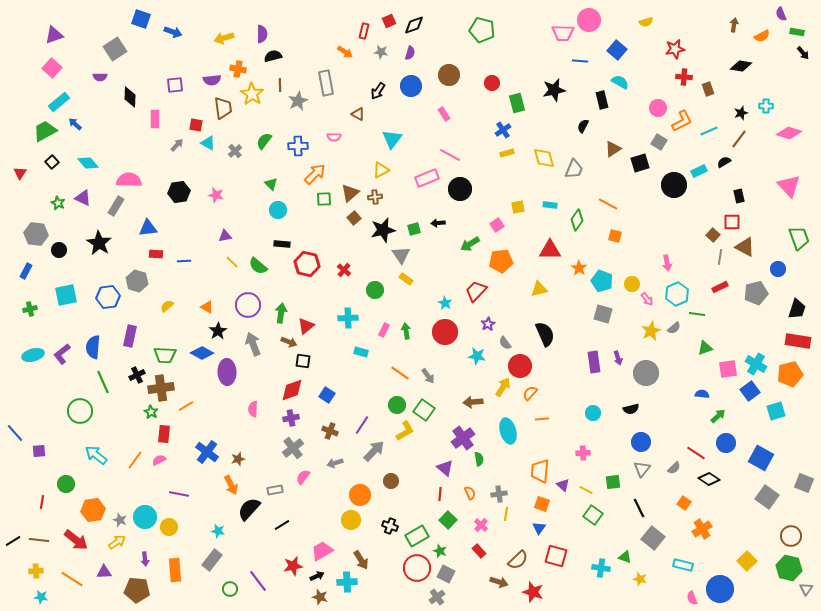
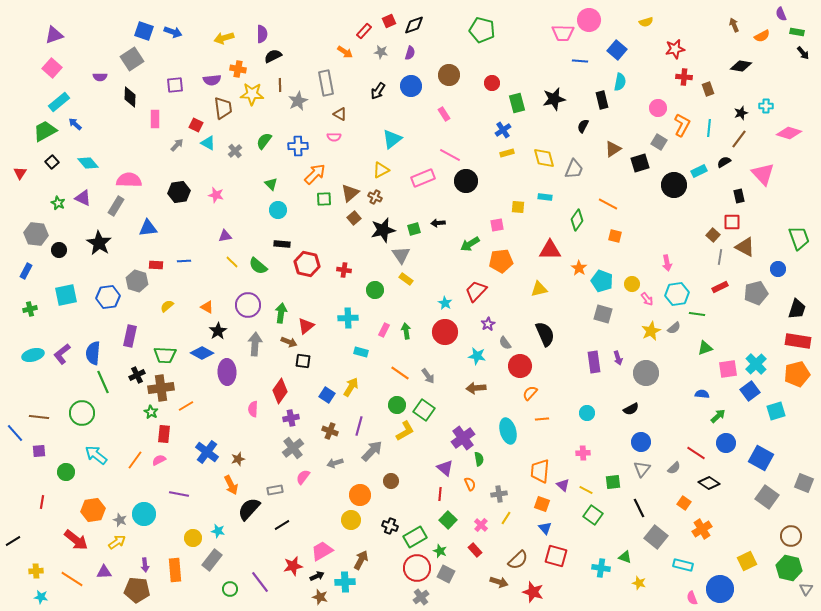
blue square at (141, 19): moved 3 px right, 12 px down
brown arrow at (734, 25): rotated 32 degrees counterclockwise
red rectangle at (364, 31): rotated 28 degrees clockwise
gray square at (115, 49): moved 17 px right, 10 px down
black semicircle at (273, 56): rotated 12 degrees counterclockwise
cyan semicircle at (620, 82): rotated 72 degrees clockwise
black star at (554, 90): moved 9 px down
yellow star at (252, 94): rotated 30 degrees counterclockwise
brown triangle at (358, 114): moved 18 px left
orange L-shape at (682, 121): moved 4 px down; rotated 35 degrees counterclockwise
red square at (196, 125): rotated 16 degrees clockwise
cyan line at (709, 131): moved 3 px up; rotated 60 degrees counterclockwise
cyan triangle at (392, 139): rotated 15 degrees clockwise
pink rectangle at (427, 178): moved 4 px left
pink triangle at (789, 186): moved 26 px left, 12 px up
black circle at (460, 189): moved 6 px right, 8 px up
brown cross at (375, 197): rotated 32 degrees clockwise
cyan rectangle at (550, 205): moved 5 px left, 8 px up
yellow square at (518, 207): rotated 16 degrees clockwise
pink square at (497, 225): rotated 24 degrees clockwise
red rectangle at (156, 254): moved 11 px down
red cross at (344, 270): rotated 32 degrees counterclockwise
cyan hexagon at (677, 294): rotated 15 degrees clockwise
gray arrow at (253, 344): moved 2 px right; rotated 25 degrees clockwise
blue semicircle at (93, 347): moved 6 px down
cyan cross at (756, 364): rotated 15 degrees clockwise
orange pentagon at (790, 374): moved 7 px right
yellow arrow at (503, 387): moved 152 px left
red diamond at (292, 390): moved 12 px left, 1 px down; rotated 35 degrees counterclockwise
brown arrow at (473, 402): moved 3 px right, 14 px up
black semicircle at (631, 409): rotated 14 degrees counterclockwise
green circle at (80, 411): moved 2 px right, 2 px down
cyan circle at (593, 413): moved 6 px left
purple line at (362, 425): moved 3 px left, 1 px down; rotated 18 degrees counterclockwise
gray arrow at (374, 451): moved 2 px left
black diamond at (709, 479): moved 4 px down
green circle at (66, 484): moved 12 px up
orange semicircle at (470, 493): moved 9 px up
yellow line at (506, 514): moved 4 px down; rotated 24 degrees clockwise
cyan circle at (145, 517): moved 1 px left, 3 px up
yellow circle at (169, 527): moved 24 px right, 11 px down
blue triangle at (539, 528): moved 6 px right; rotated 16 degrees counterclockwise
green rectangle at (417, 536): moved 2 px left, 1 px down
gray square at (653, 538): moved 3 px right, 1 px up
brown line at (39, 540): moved 123 px up
red rectangle at (479, 551): moved 4 px left, 1 px up
purple arrow at (145, 559): moved 6 px down
brown arrow at (361, 560): rotated 120 degrees counterclockwise
yellow square at (747, 561): rotated 18 degrees clockwise
yellow star at (640, 579): moved 1 px left, 4 px down
purple line at (258, 581): moved 2 px right, 1 px down
cyan cross at (347, 582): moved 2 px left
gray cross at (437, 597): moved 16 px left
